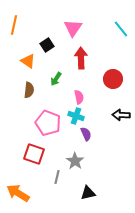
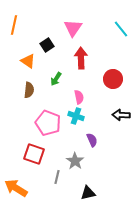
purple semicircle: moved 6 px right, 6 px down
orange arrow: moved 2 px left, 5 px up
